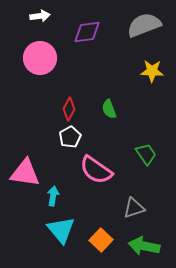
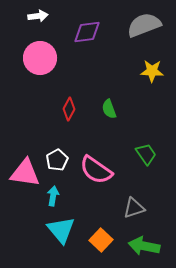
white arrow: moved 2 px left
white pentagon: moved 13 px left, 23 px down
